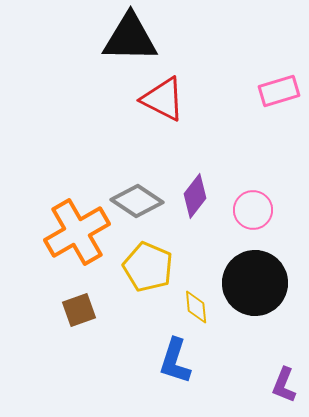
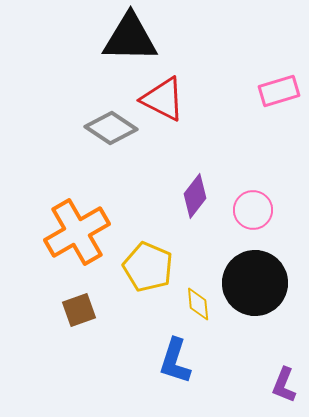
gray diamond: moved 26 px left, 73 px up
yellow diamond: moved 2 px right, 3 px up
